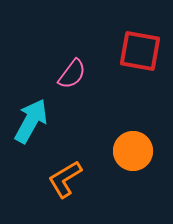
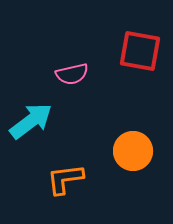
pink semicircle: rotated 40 degrees clockwise
cyan arrow: rotated 24 degrees clockwise
orange L-shape: rotated 24 degrees clockwise
